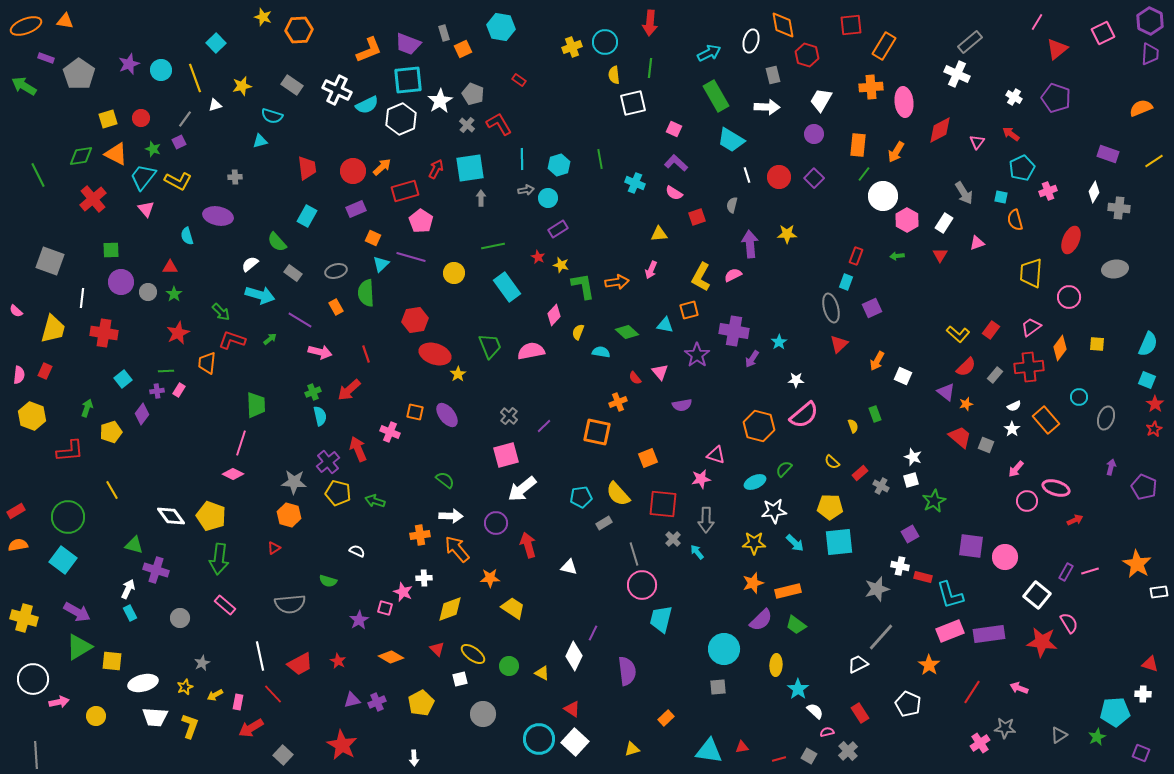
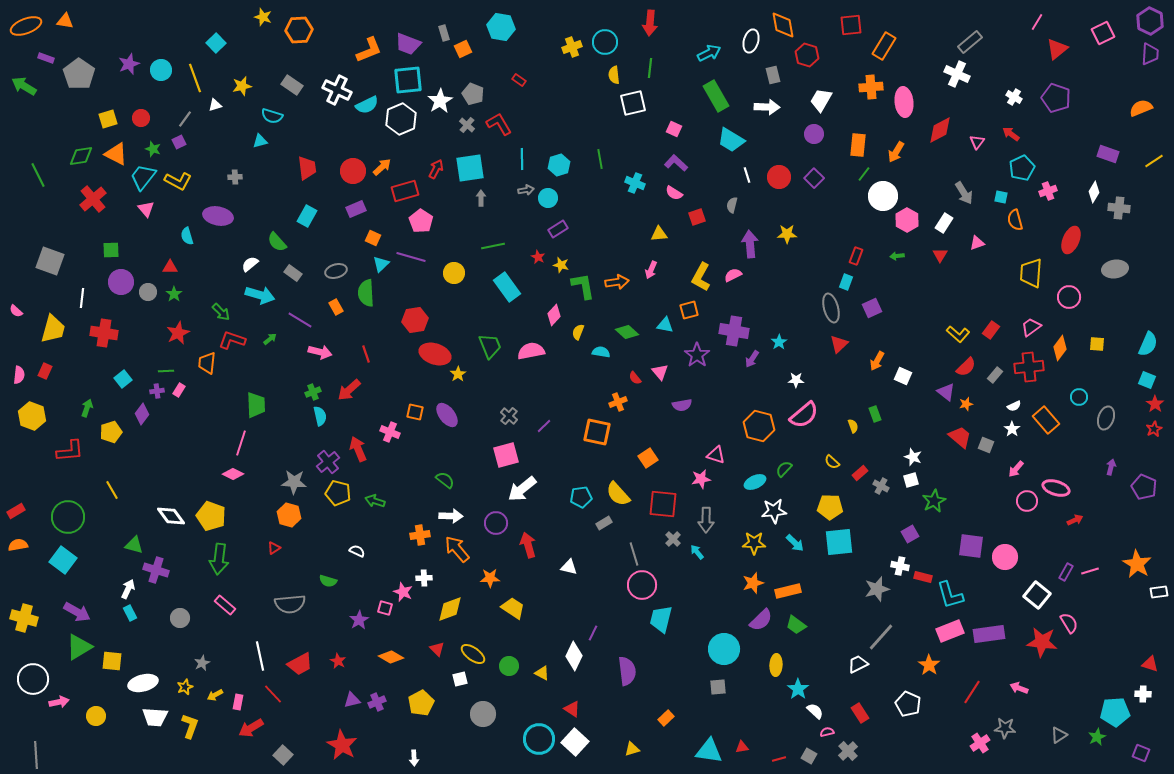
orange square at (648, 458): rotated 12 degrees counterclockwise
